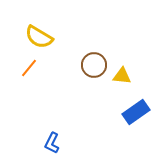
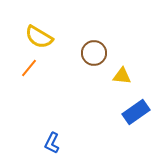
brown circle: moved 12 px up
